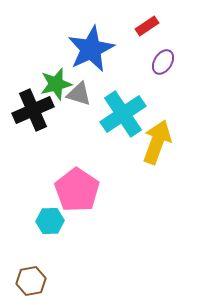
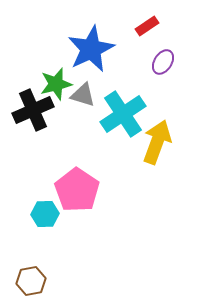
gray triangle: moved 4 px right, 1 px down
cyan hexagon: moved 5 px left, 7 px up
